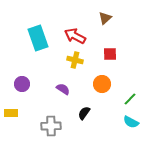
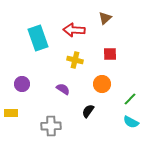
red arrow: moved 1 px left, 6 px up; rotated 25 degrees counterclockwise
black semicircle: moved 4 px right, 2 px up
